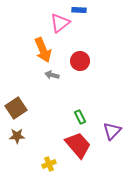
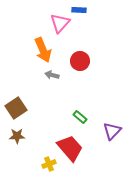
pink triangle: rotated 10 degrees counterclockwise
green rectangle: rotated 24 degrees counterclockwise
red trapezoid: moved 8 px left, 3 px down
